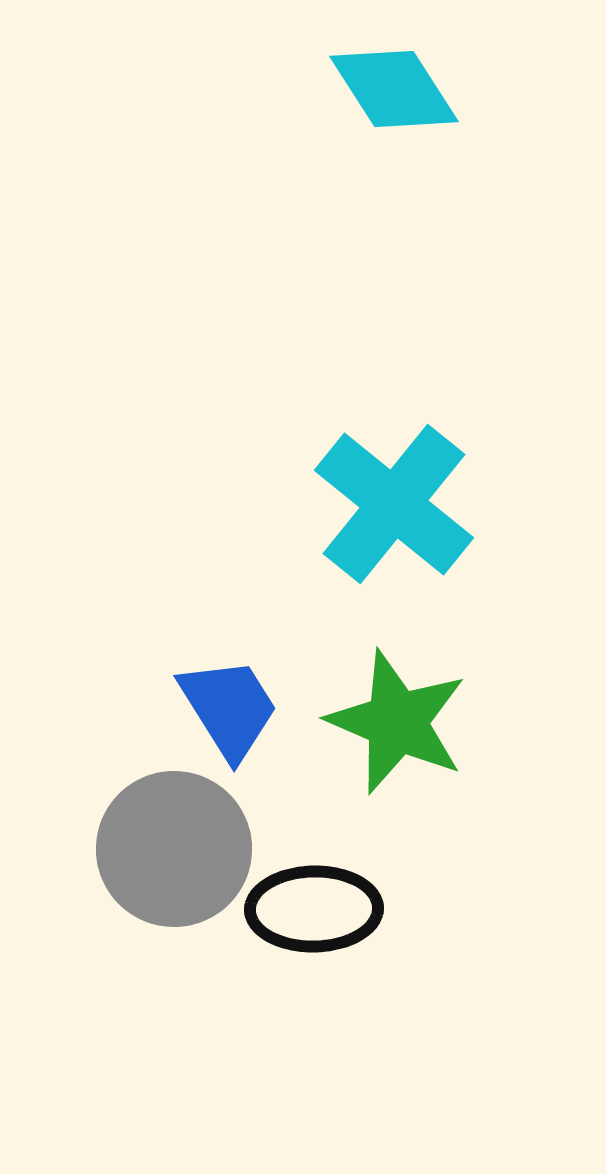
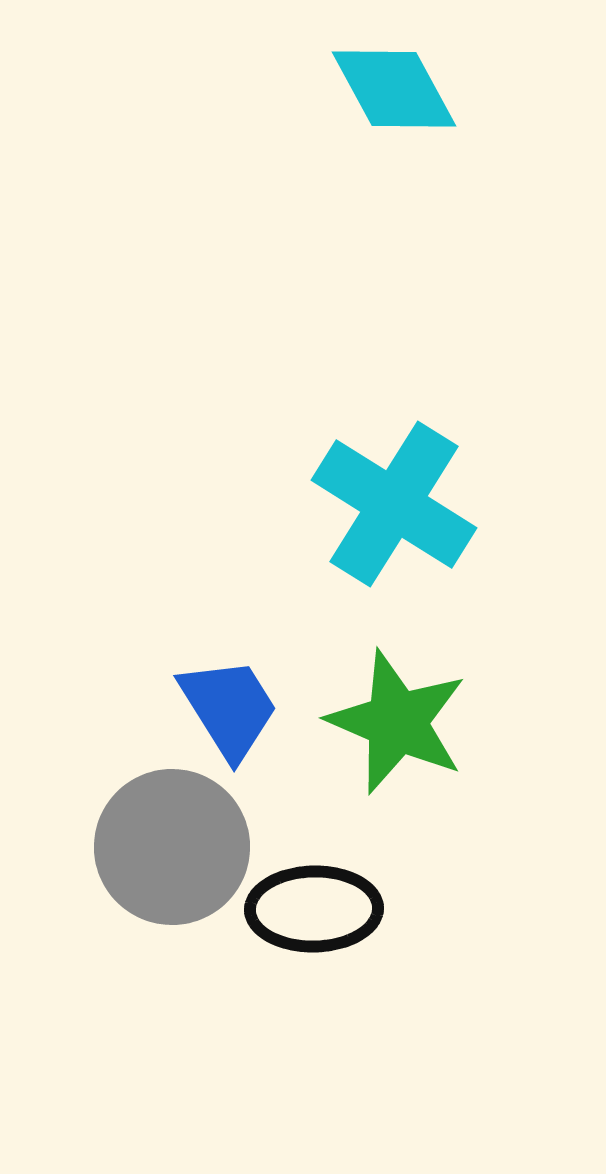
cyan diamond: rotated 4 degrees clockwise
cyan cross: rotated 7 degrees counterclockwise
gray circle: moved 2 px left, 2 px up
